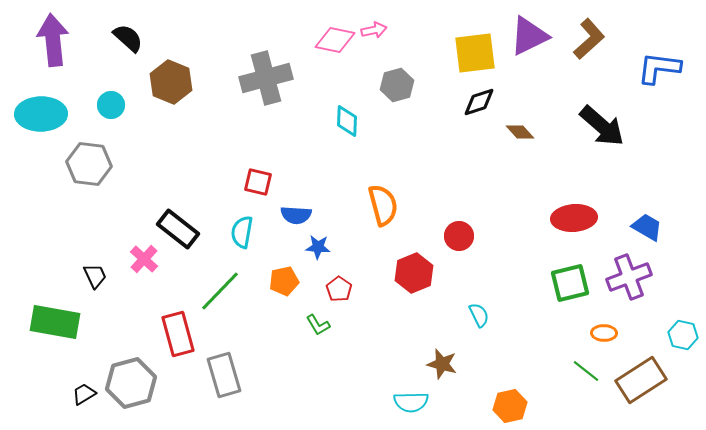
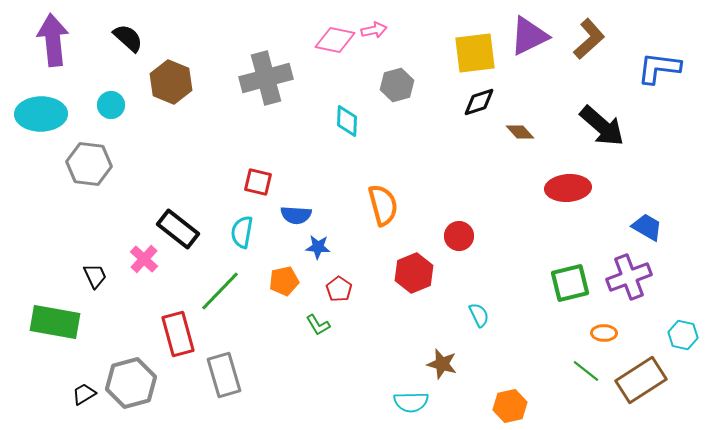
red ellipse at (574, 218): moved 6 px left, 30 px up
